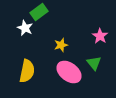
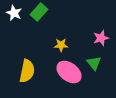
green rectangle: rotated 12 degrees counterclockwise
white star: moved 11 px left, 15 px up
pink star: moved 1 px right, 2 px down; rotated 21 degrees clockwise
yellow star: rotated 16 degrees clockwise
